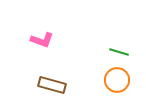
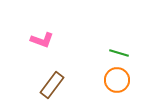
green line: moved 1 px down
brown rectangle: rotated 68 degrees counterclockwise
